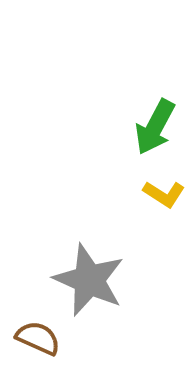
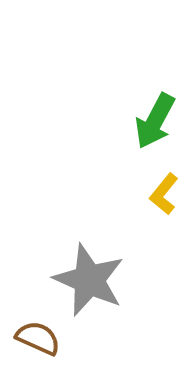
green arrow: moved 6 px up
yellow L-shape: rotated 96 degrees clockwise
